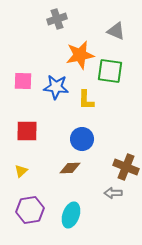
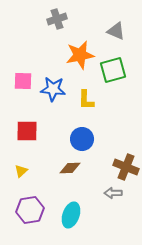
green square: moved 3 px right, 1 px up; rotated 24 degrees counterclockwise
blue star: moved 3 px left, 2 px down
